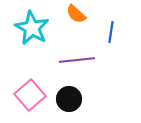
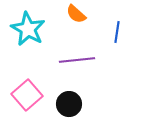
cyan star: moved 4 px left, 1 px down
blue line: moved 6 px right
pink square: moved 3 px left
black circle: moved 5 px down
